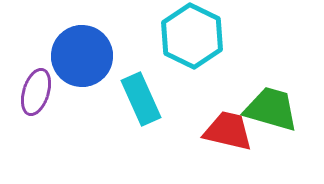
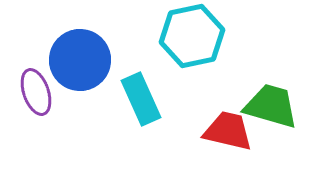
cyan hexagon: rotated 22 degrees clockwise
blue circle: moved 2 px left, 4 px down
purple ellipse: rotated 36 degrees counterclockwise
green trapezoid: moved 3 px up
